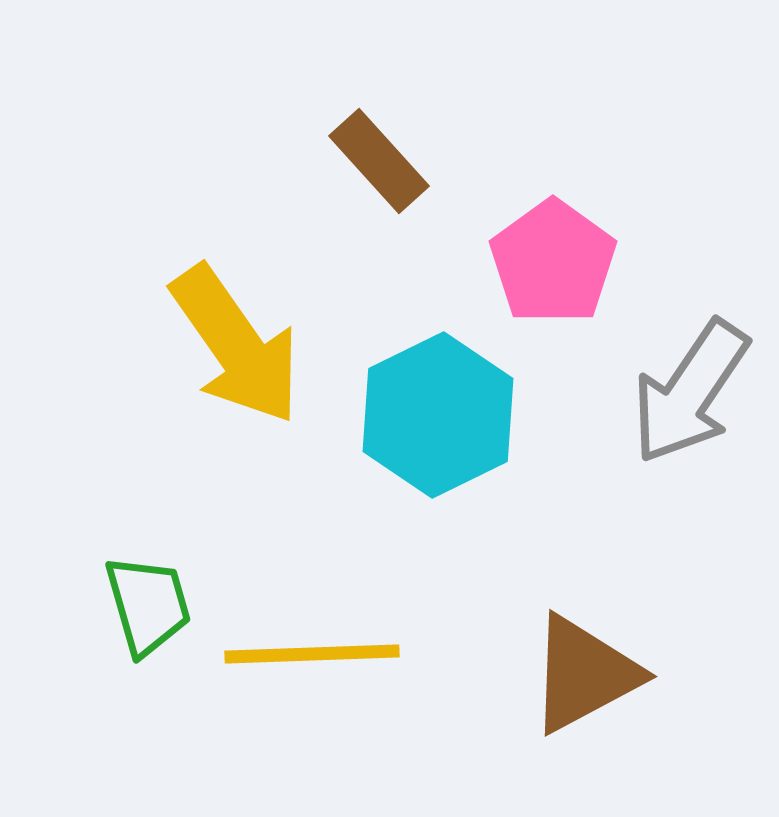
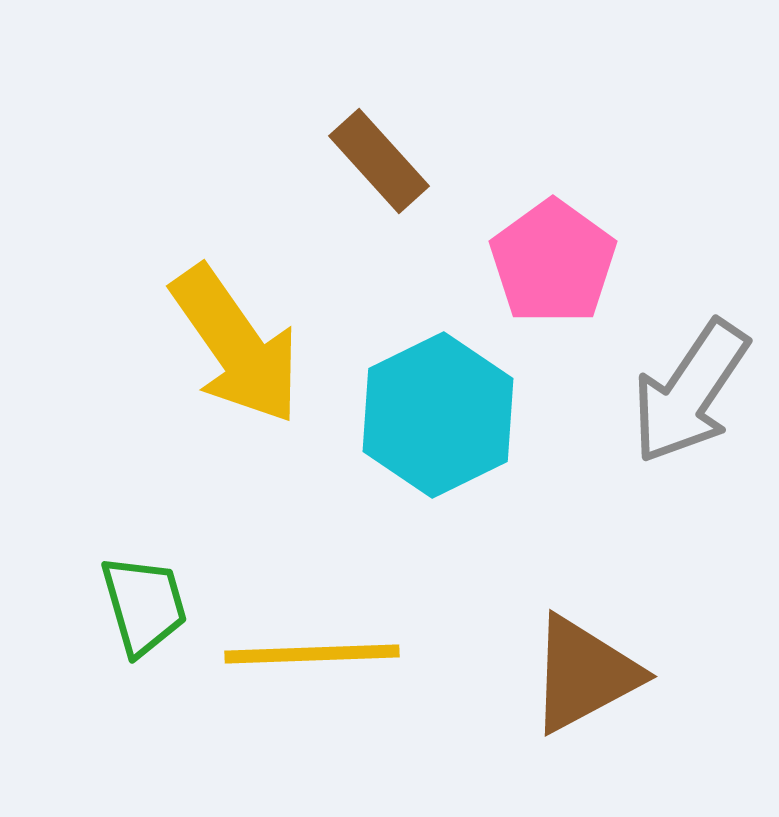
green trapezoid: moved 4 px left
